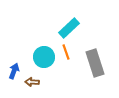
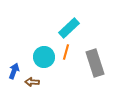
orange line: rotated 35 degrees clockwise
